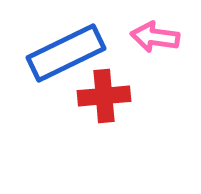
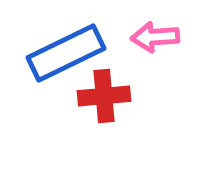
pink arrow: rotated 12 degrees counterclockwise
